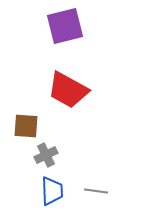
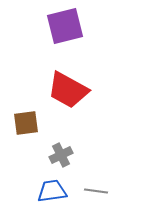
brown square: moved 3 px up; rotated 12 degrees counterclockwise
gray cross: moved 15 px right
blue trapezoid: rotated 96 degrees counterclockwise
